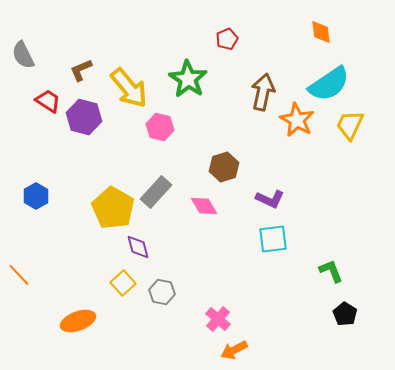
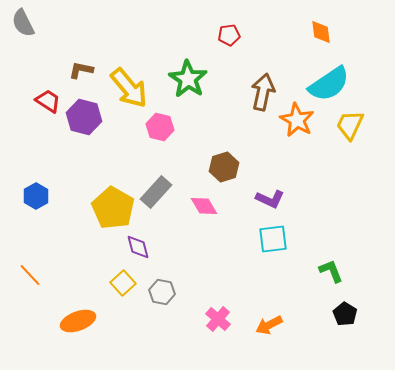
red pentagon: moved 2 px right, 4 px up; rotated 15 degrees clockwise
gray semicircle: moved 32 px up
brown L-shape: rotated 35 degrees clockwise
orange line: moved 11 px right
orange arrow: moved 35 px right, 25 px up
